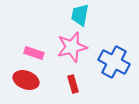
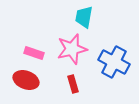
cyan trapezoid: moved 4 px right, 2 px down
pink star: moved 2 px down
